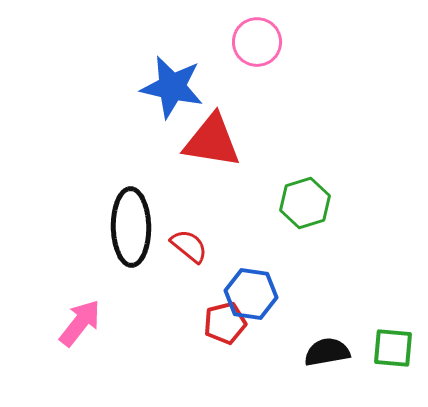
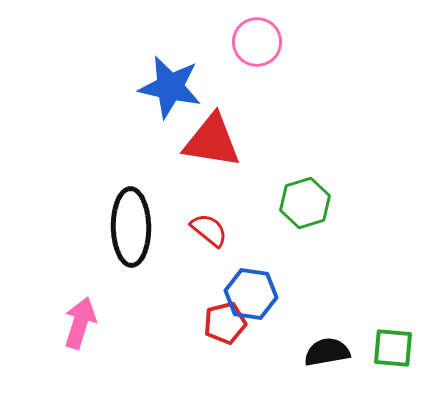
blue star: moved 2 px left
red semicircle: moved 20 px right, 16 px up
pink arrow: rotated 21 degrees counterclockwise
